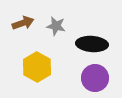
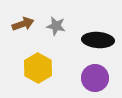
brown arrow: moved 1 px down
black ellipse: moved 6 px right, 4 px up
yellow hexagon: moved 1 px right, 1 px down
